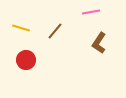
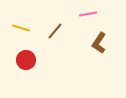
pink line: moved 3 px left, 2 px down
